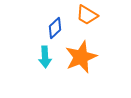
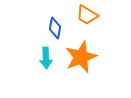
blue diamond: rotated 35 degrees counterclockwise
cyan arrow: moved 1 px right, 1 px down
